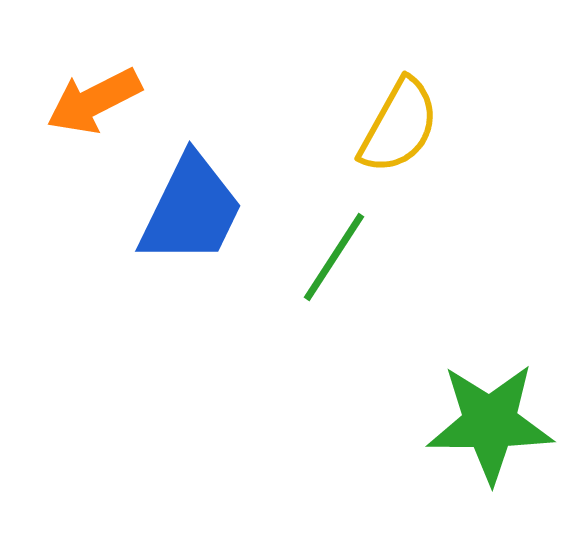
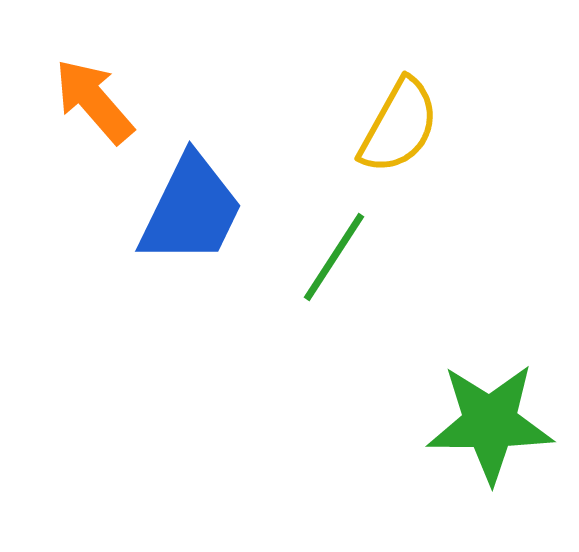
orange arrow: rotated 76 degrees clockwise
